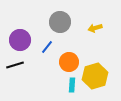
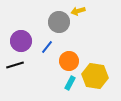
gray circle: moved 1 px left
yellow arrow: moved 17 px left, 17 px up
purple circle: moved 1 px right, 1 px down
orange circle: moved 1 px up
yellow hexagon: rotated 25 degrees clockwise
cyan rectangle: moved 2 px left, 2 px up; rotated 24 degrees clockwise
